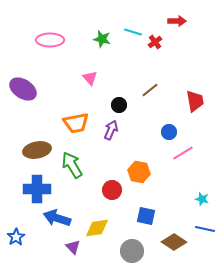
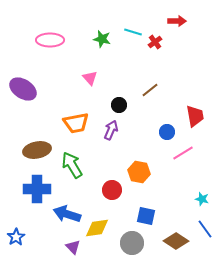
red trapezoid: moved 15 px down
blue circle: moved 2 px left
blue arrow: moved 10 px right, 4 px up
blue line: rotated 42 degrees clockwise
brown diamond: moved 2 px right, 1 px up
gray circle: moved 8 px up
